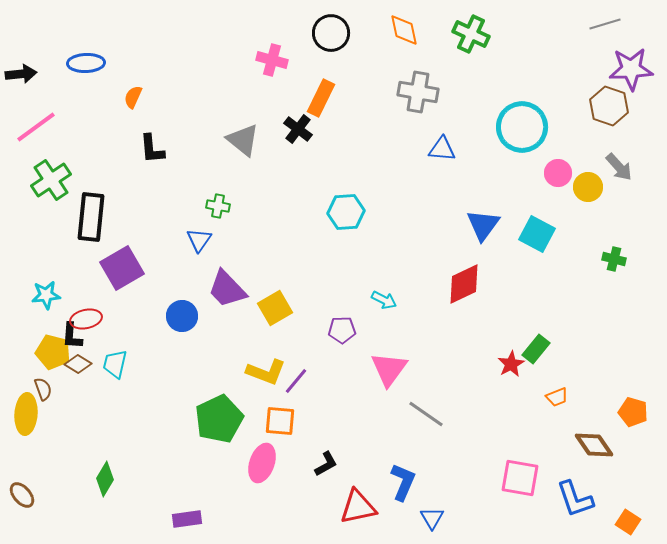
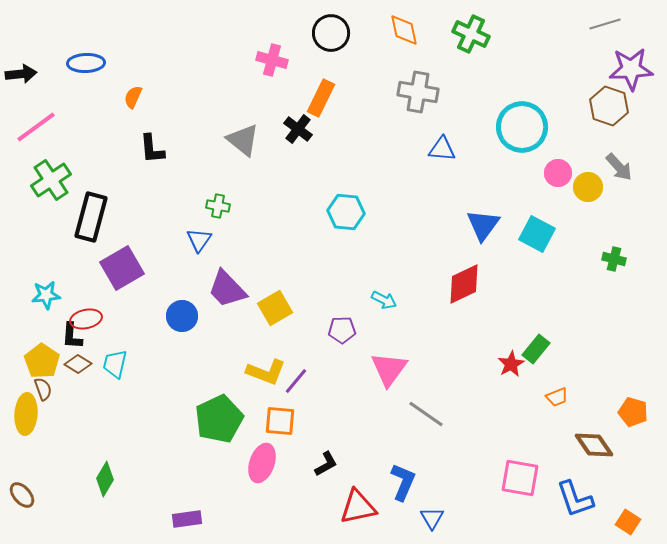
cyan hexagon at (346, 212): rotated 9 degrees clockwise
black rectangle at (91, 217): rotated 9 degrees clockwise
yellow pentagon at (53, 352): moved 11 px left, 9 px down; rotated 20 degrees clockwise
